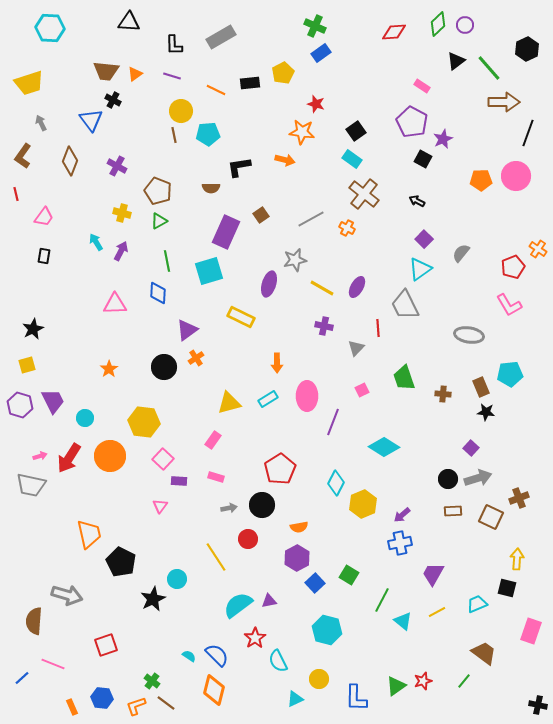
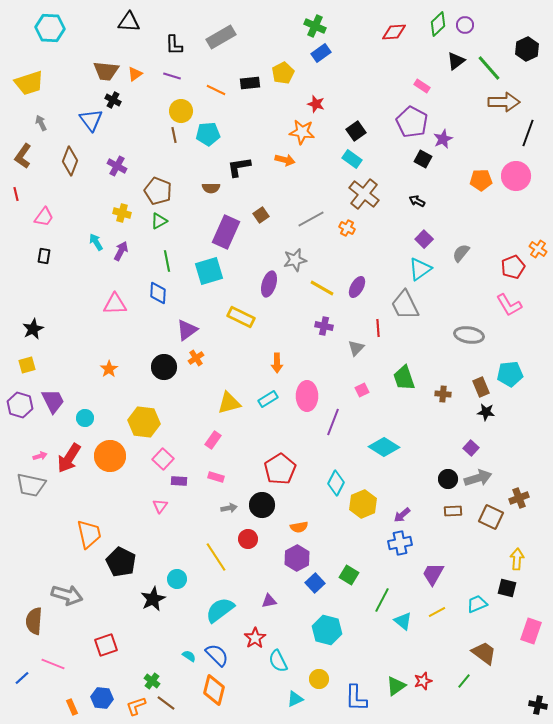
cyan semicircle at (238, 605): moved 18 px left, 5 px down
